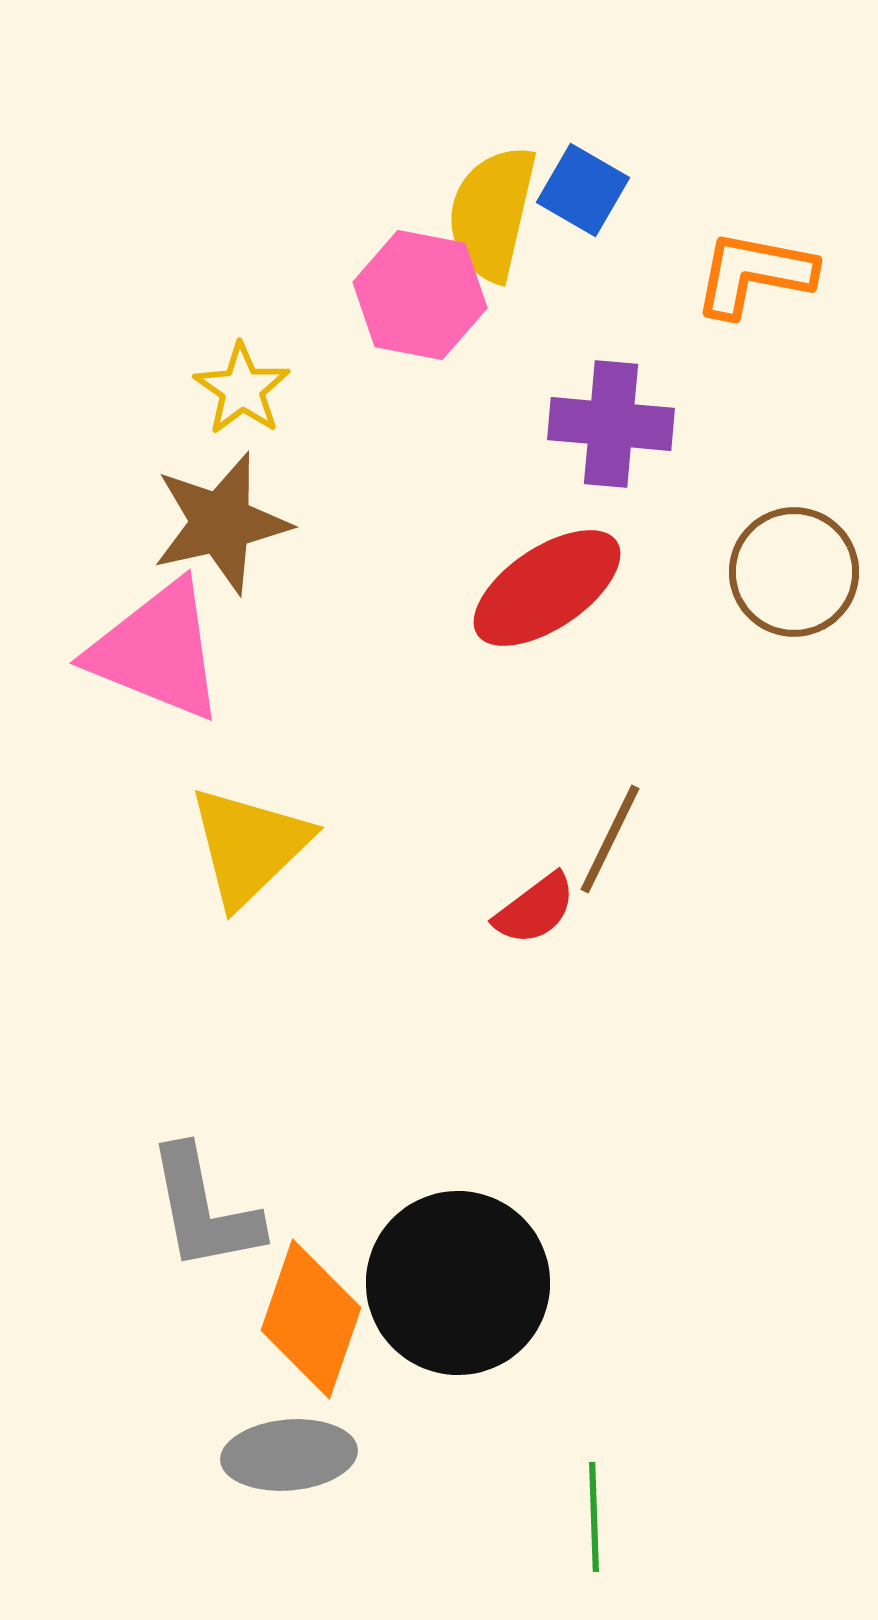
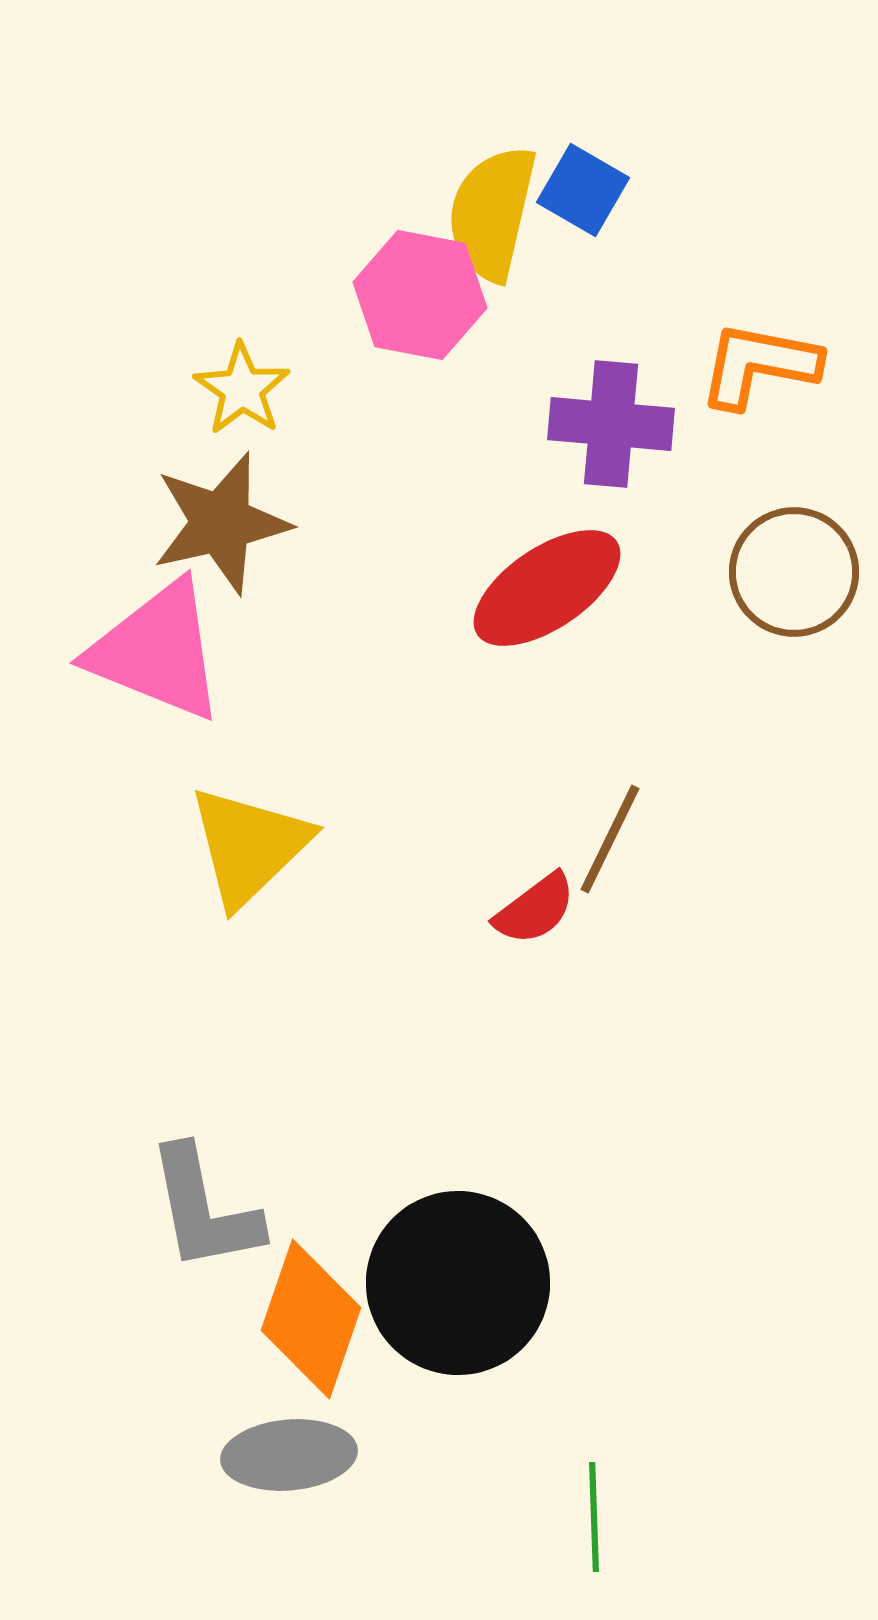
orange L-shape: moved 5 px right, 91 px down
